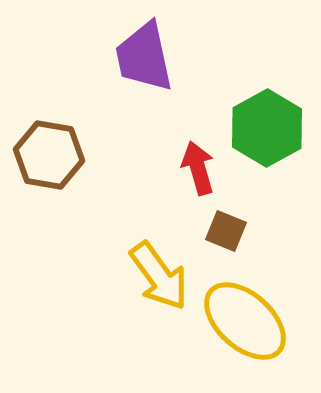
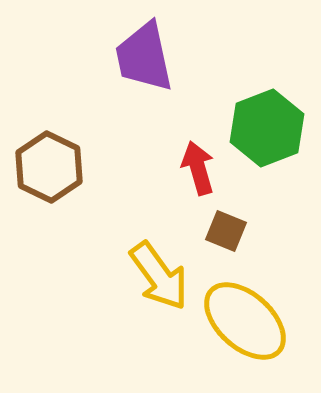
green hexagon: rotated 8 degrees clockwise
brown hexagon: moved 12 px down; rotated 16 degrees clockwise
